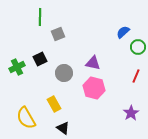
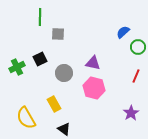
gray square: rotated 24 degrees clockwise
black triangle: moved 1 px right, 1 px down
